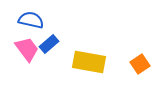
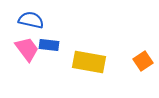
blue rectangle: moved 1 px down; rotated 48 degrees clockwise
orange square: moved 3 px right, 3 px up
